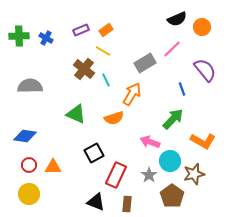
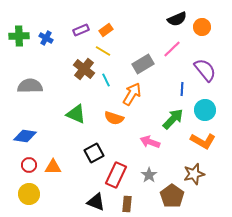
gray rectangle: moved 2 px left, 1 px down
blue line: rotated 24 degrees clockwise
orange semicircle: rotated 36 degrees clockwise
cyan circle: moved 35 px right, 51 px up
